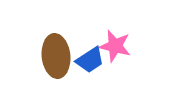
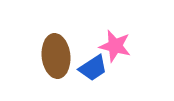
blue trapezoid: moved 3 px right, 8 px down
